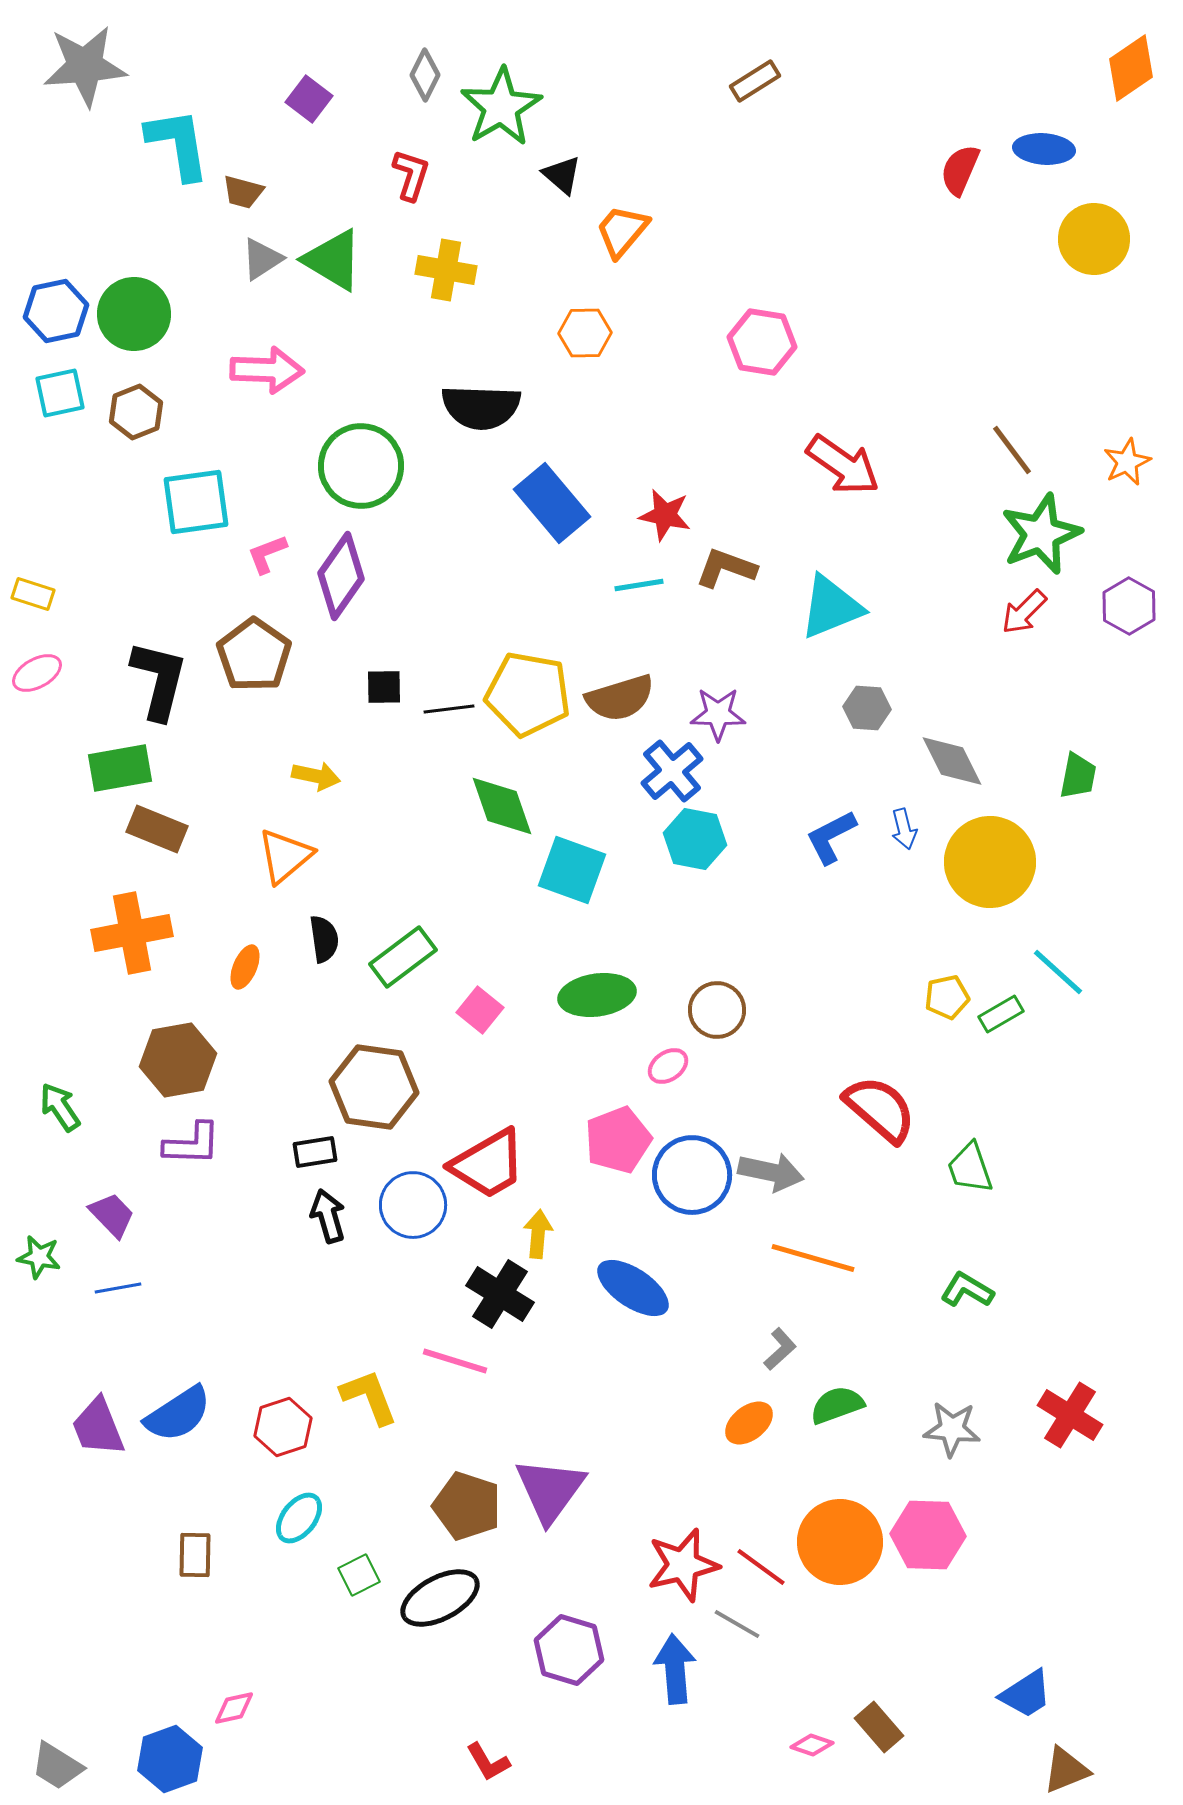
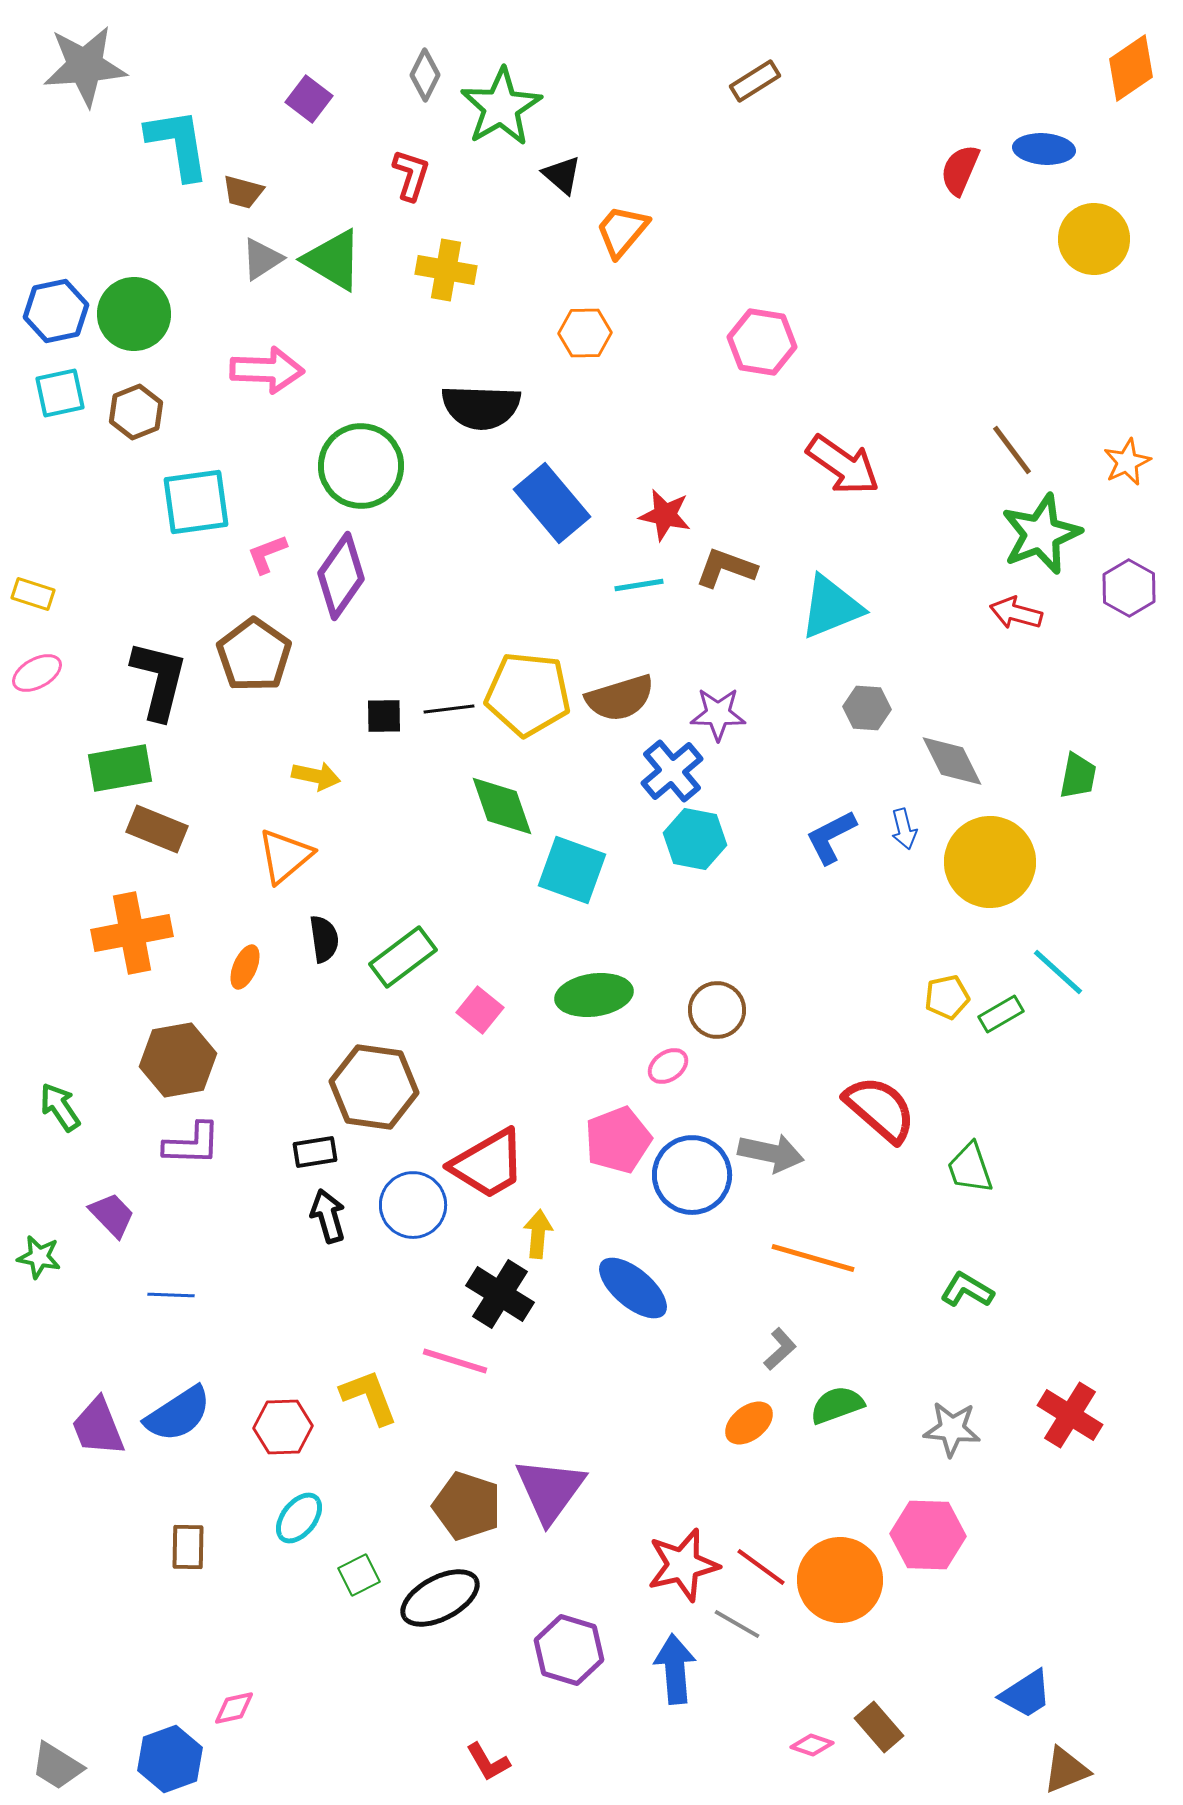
purple hexagon at (1129, 606): moved 18 px up
red arrow at (1024, 612): moved 8 px left, 1 px down; rotated 60 degrees clockwise
black square at (384, 687): moved 29 px down
yellow pentagon at (528, 694): rotated 4 degrees counterclockwise
green ellipse at (597, 995): moved 3 px left
gray arrow at (771, 1172): moved 19 px up
blue line at (118, 1288): moved 53 px right, 7 px down; rotated 12 degrees clockwise
blue ellipse at (633, 1288): rotated 6 degrees clockwise
red hexagon at (283, 1427): rotated 16 degrees clockwise
orange circle at (840, 1542): moved 38 px down
brown rectangle at (195, 1555): moved 7 px left, 8 px up
